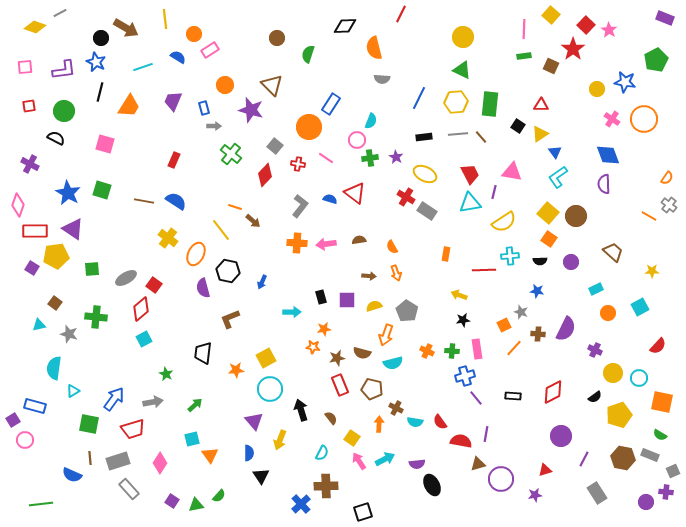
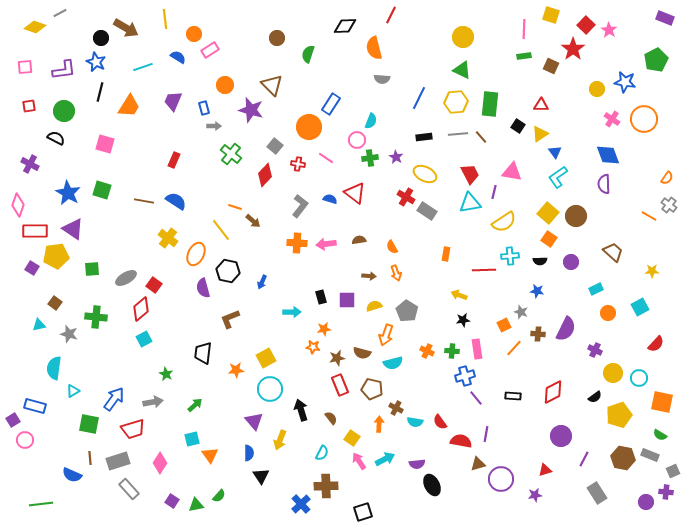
red line at (401, 14): moved 10 px left, 1 px down
yellow square at (551, 15): rotated 24 degrees counterclockwise
red semicircle at (658, 346): moved 2 px left, 2 px up
